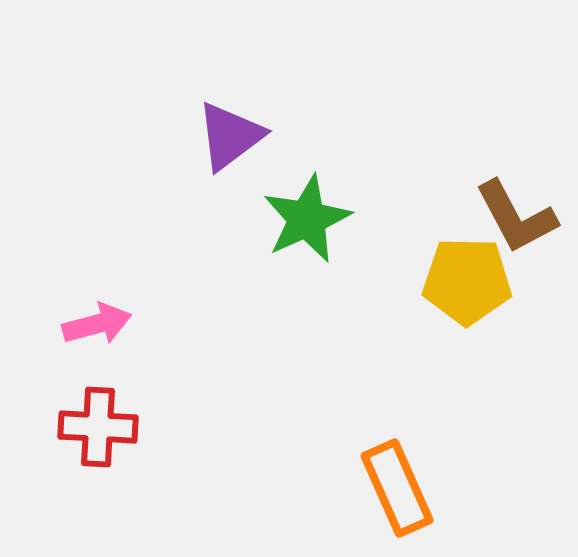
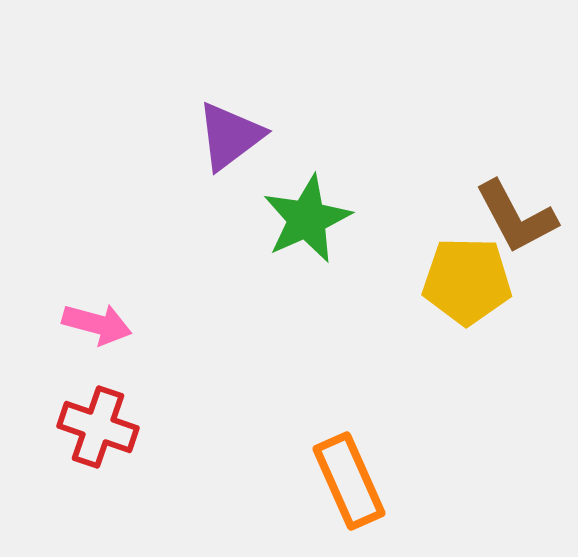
pink arrow: rotated 30 degrees clockwise
red cross: rotated 16 degrees clockwise
orange rectangle: moved 48 px left, 7 px up
